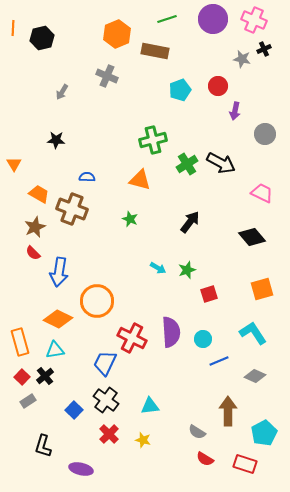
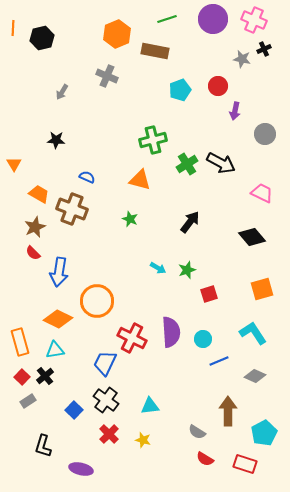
blue semicircle at (87, 177): rotated 21 degrees clockwise
